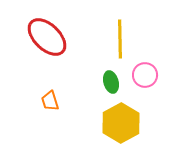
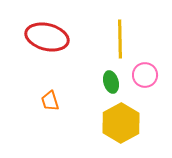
red ellipse: rotated 30 degrees counterclockwise
